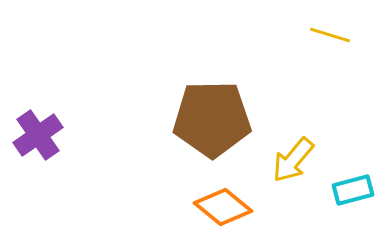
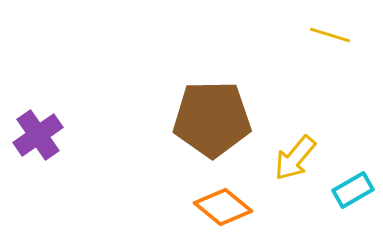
yellow arrow: moved 2 px right, 2 px up
cyan rectangle: rotated 15 degrees counterclockwise
